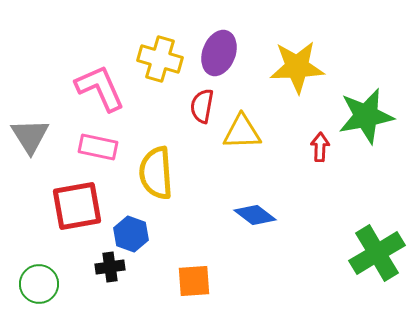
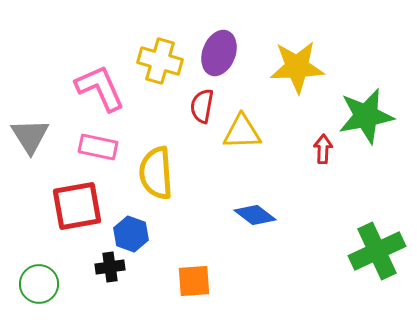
yellow cross: moved 2 px down
red arrow: moved 3 px right, 2 px down
green cross: moved 2 px up; rotated 6 degrees clockwise
